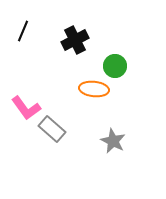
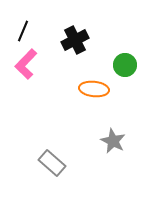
green circle: moved 10 px right, 1 px up
pink L-shape: moved 44 px up; rotated 80 degrees clockwise
gray rectangle: moved 34 px down
